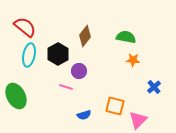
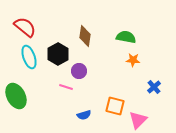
brown diamond: rotated 30 degrees counterclockwise
cyan ellipse: moved 2 px down; rotated 30 degrees counterclockwise
